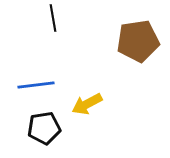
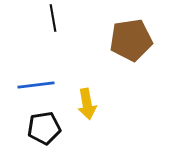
brown pentagon: moved 7 px left, 1 px up
yellow arrow: rotated 72 degrees counterclockwise
